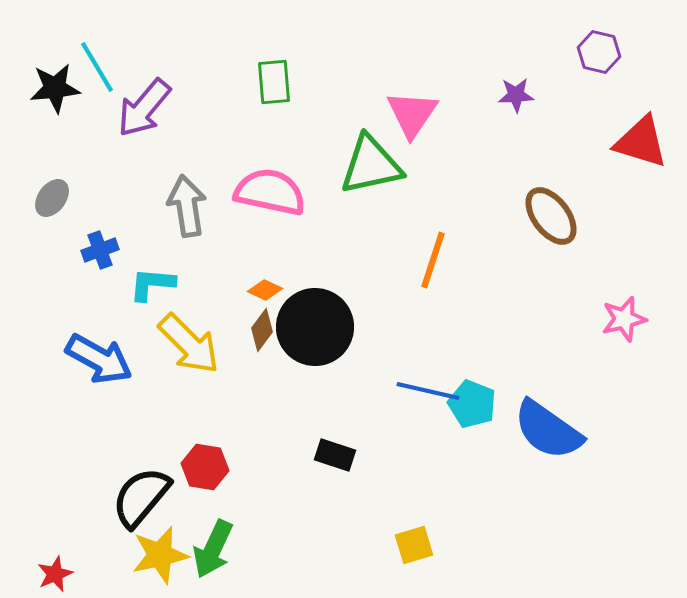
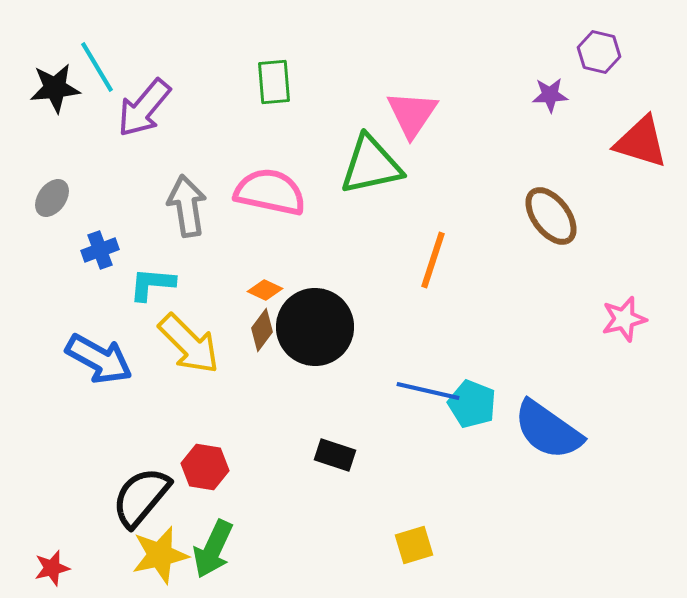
purple star: moved 34 px right
red star: moved 3 px left, 6 px up; rotated 9 degrees clockwise
